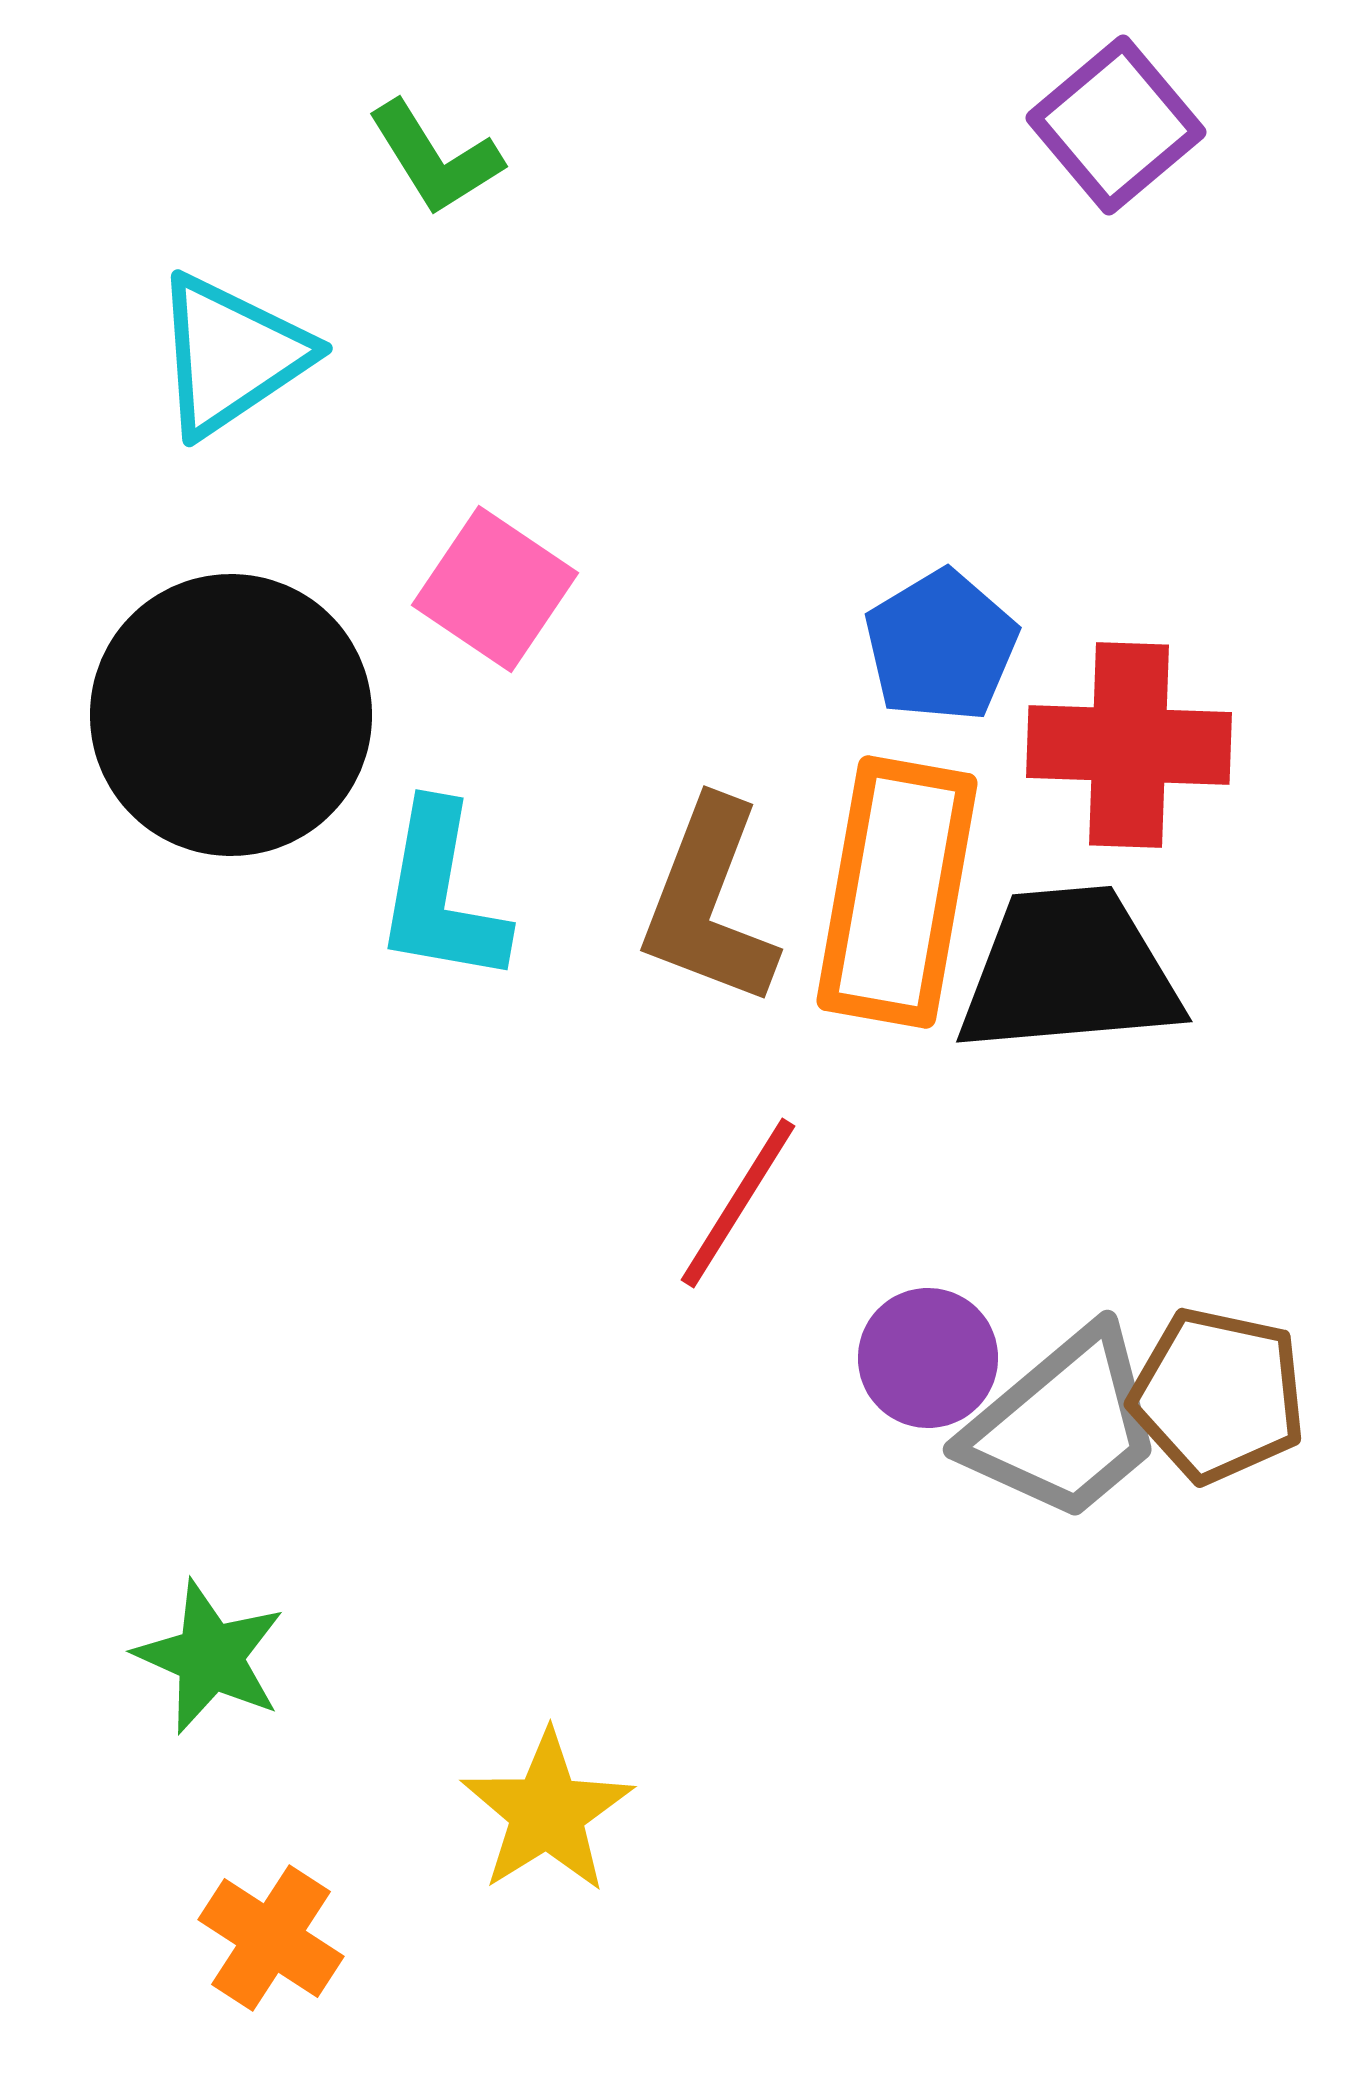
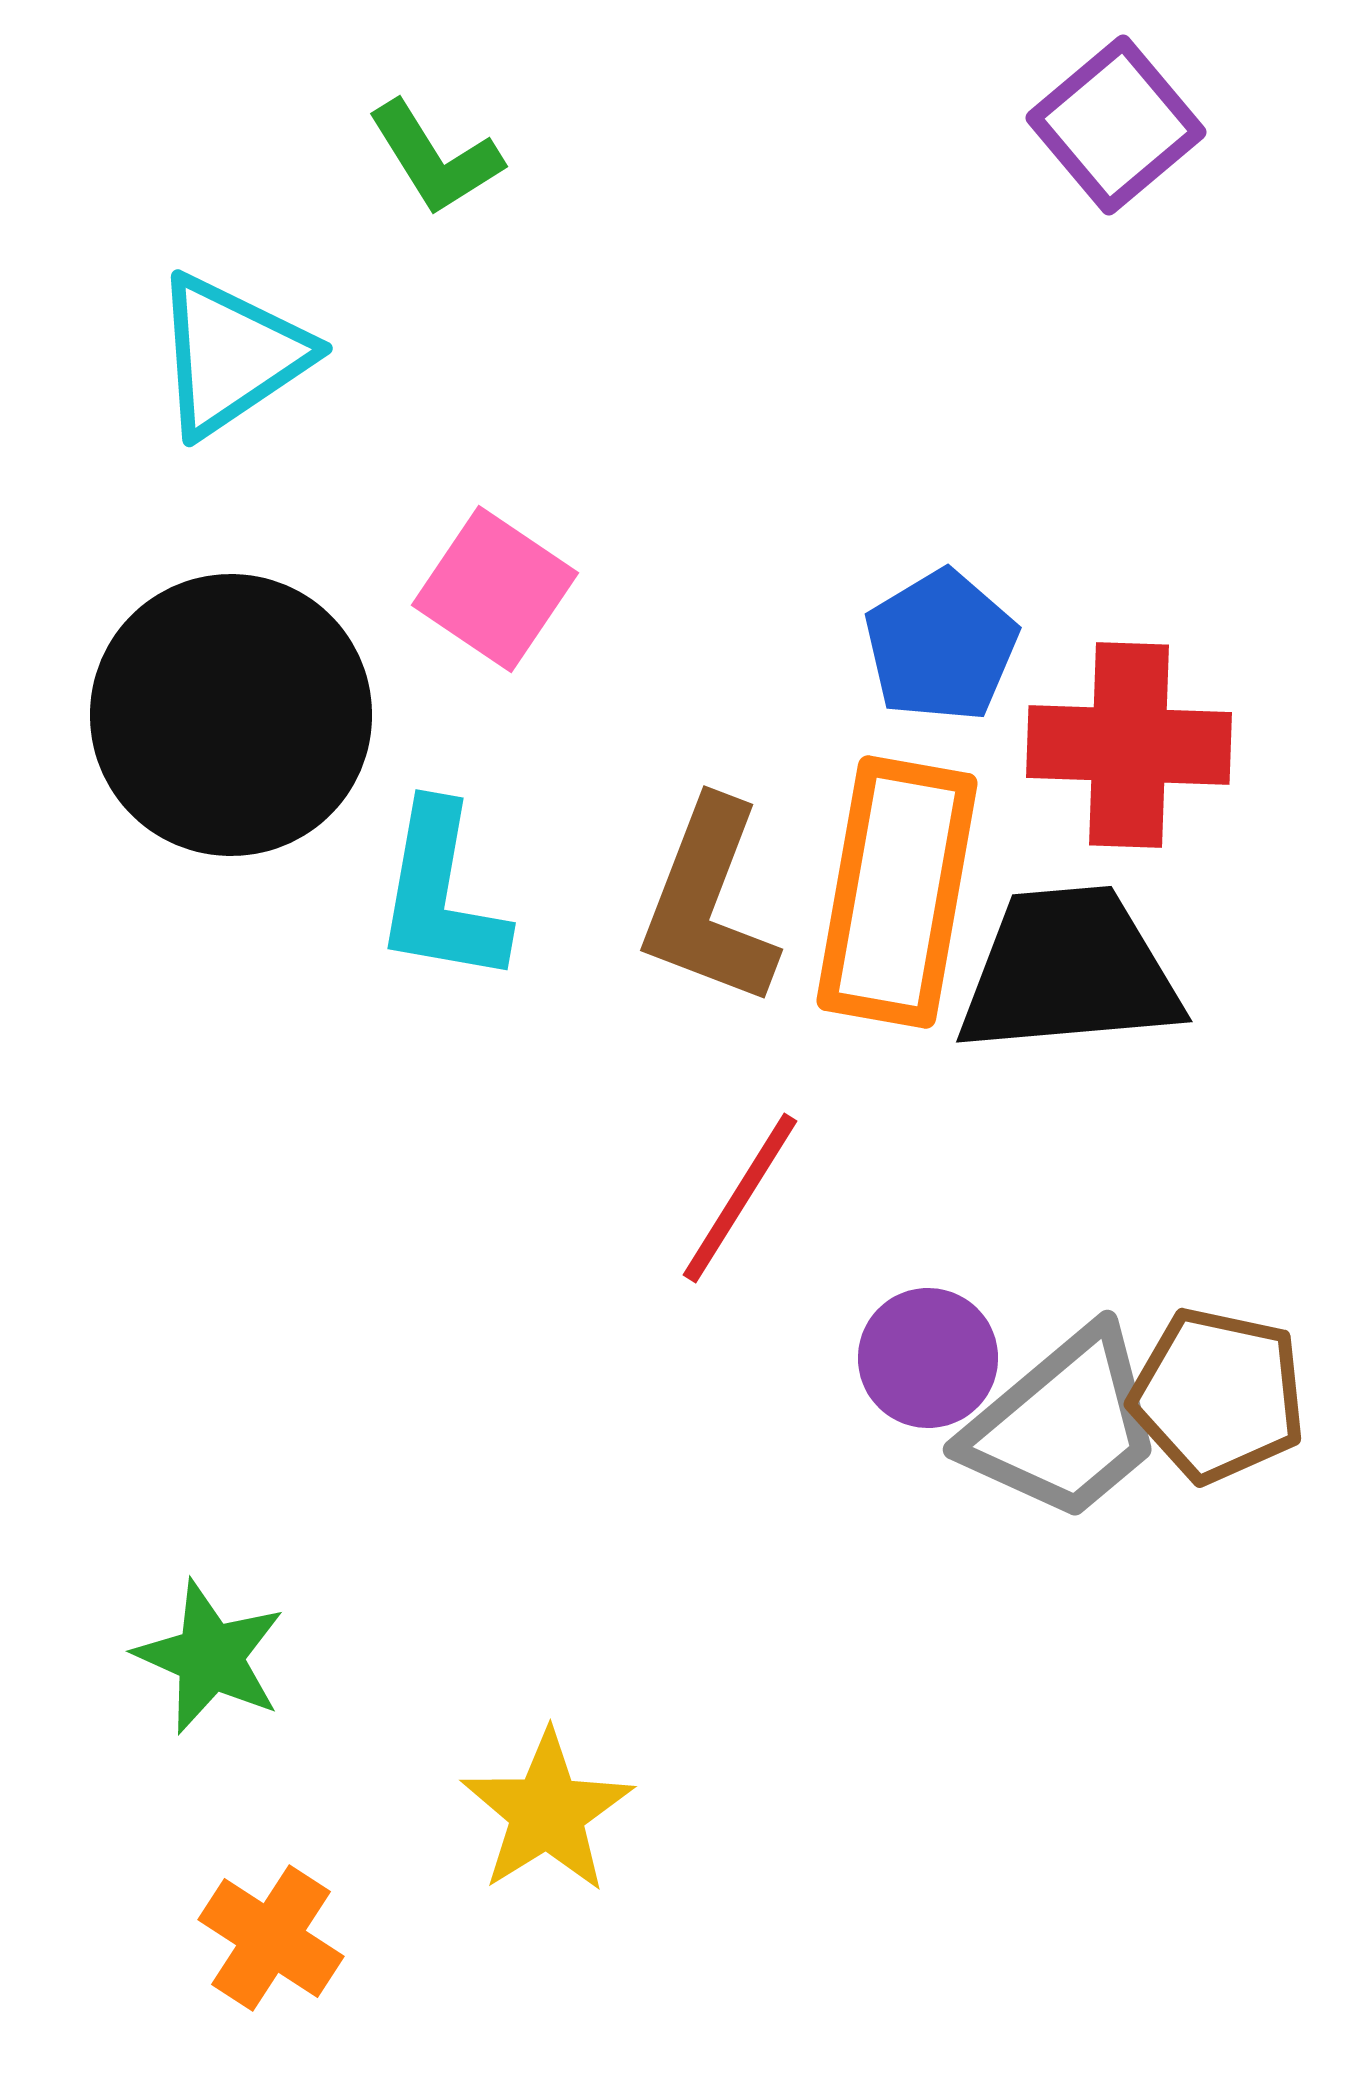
red line: moved 2 px right, 5 px up
